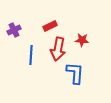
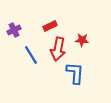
blue line: rotated 36 degrees counterclockwise
